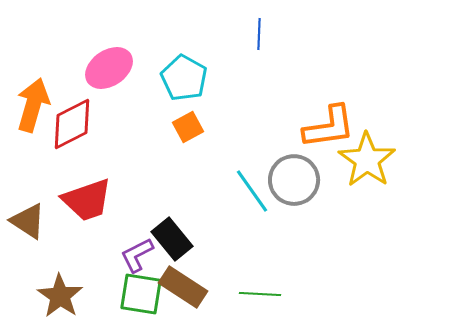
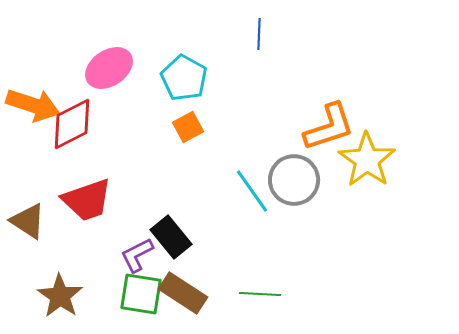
orange arrow: rotated 92 degrees clockwise
orange L-shape: rotated 10 degrees counterclockwise
black rectangle: moved 1 px left, 2 px up
brown rectangle: moved 6 px down
